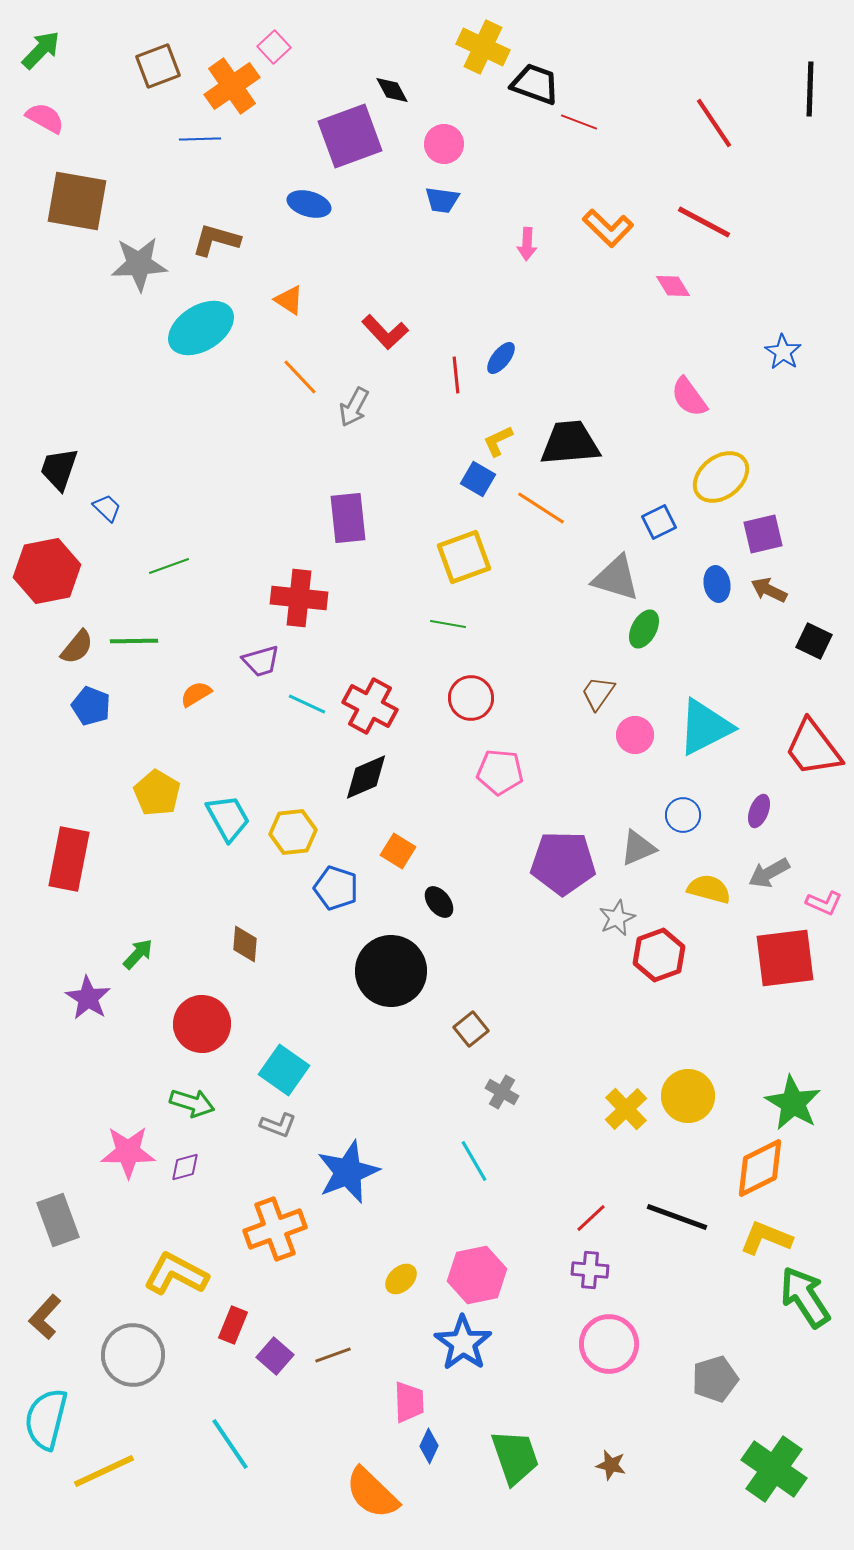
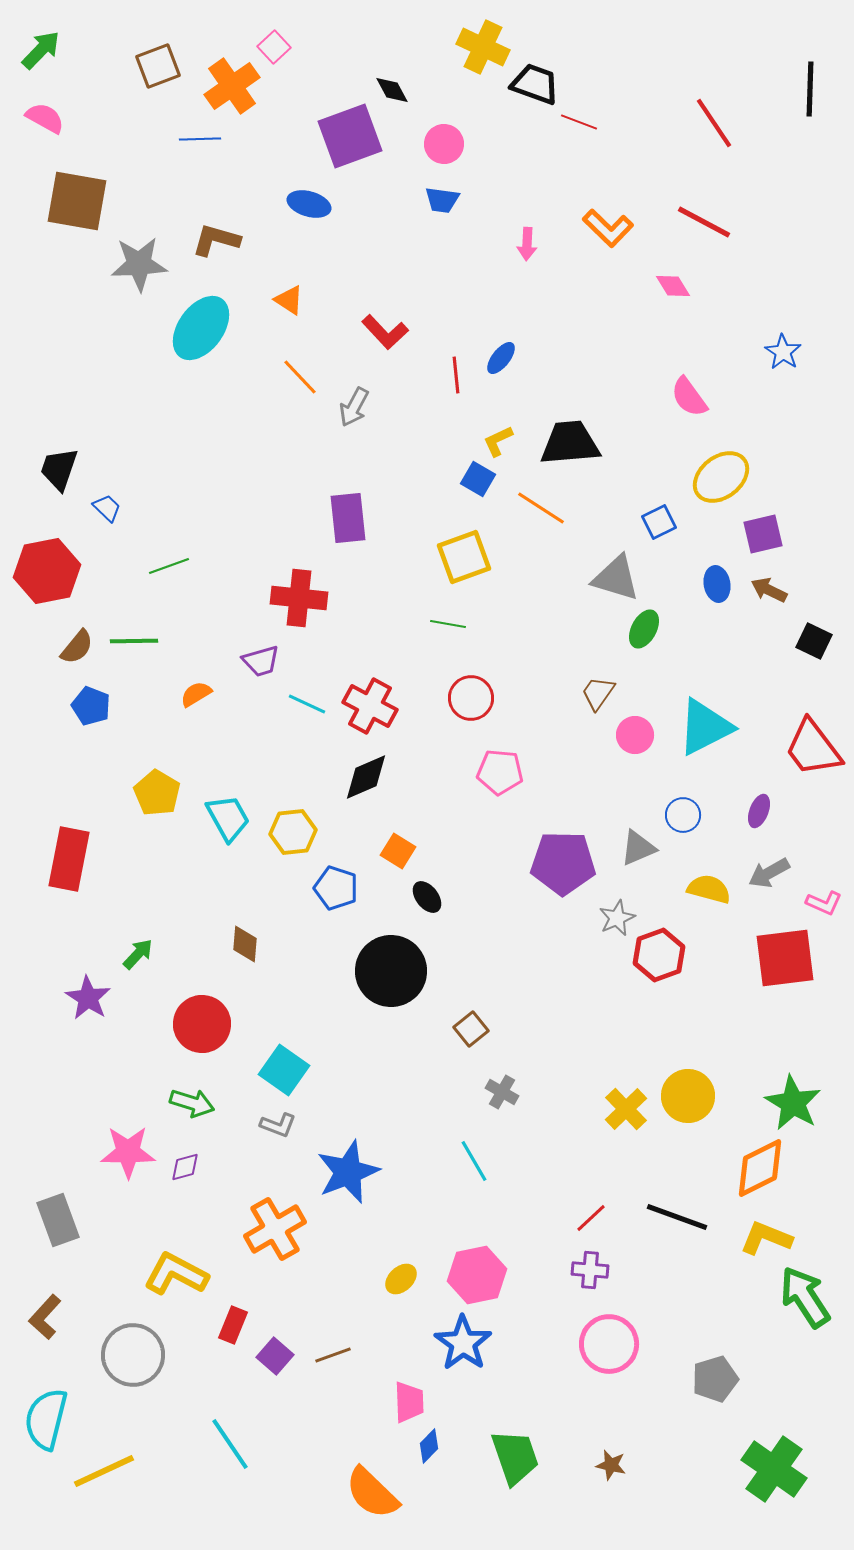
cyan ellipse at (201, 328): rotated 22 degrees counterclockwise
black ellipse at (439, 902): moved 12 px left, 5 px up
orange cross at (275, 1229): rotated 10 degrees counterclockwise
blue diamond at (429, 1446): rotated 20 degrees clockwise
